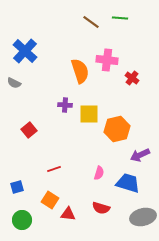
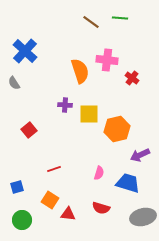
gray semicircle: rotated 32 degrees clockwise
